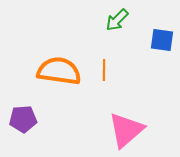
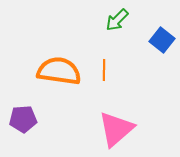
blue square: rotated 30 degrees clockwise
pink triangle: moved 10 px left, 1 px up
